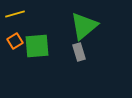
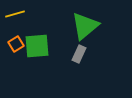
green triangle: moved 1 px right
orange square: moved 1 px right, 3 px down
gray rectangle: moved 2 px down; rotated 42 degrees clockwise
